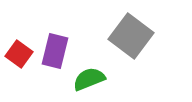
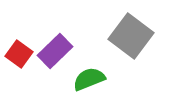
purple rectangle: rotated 32 degrees clockwise
